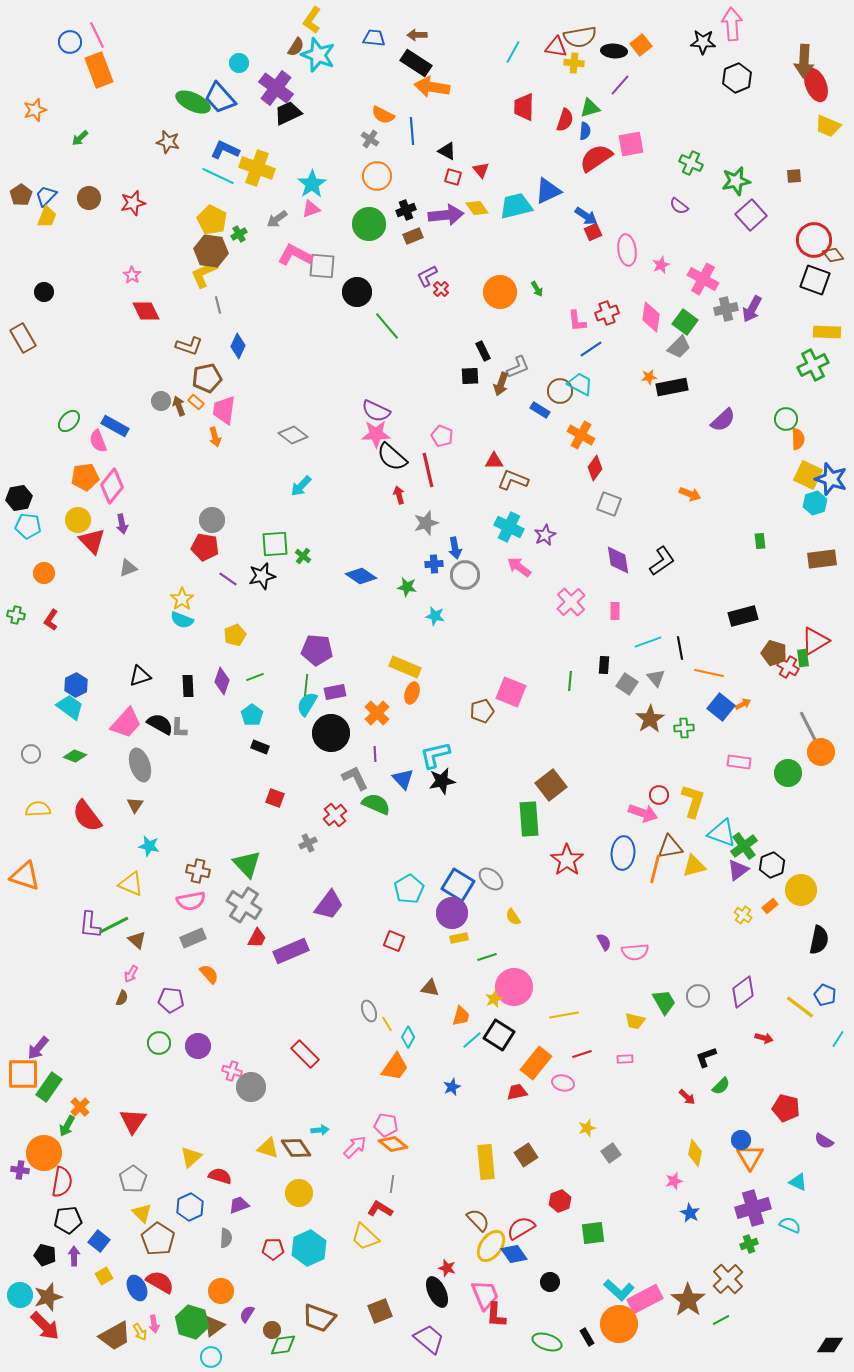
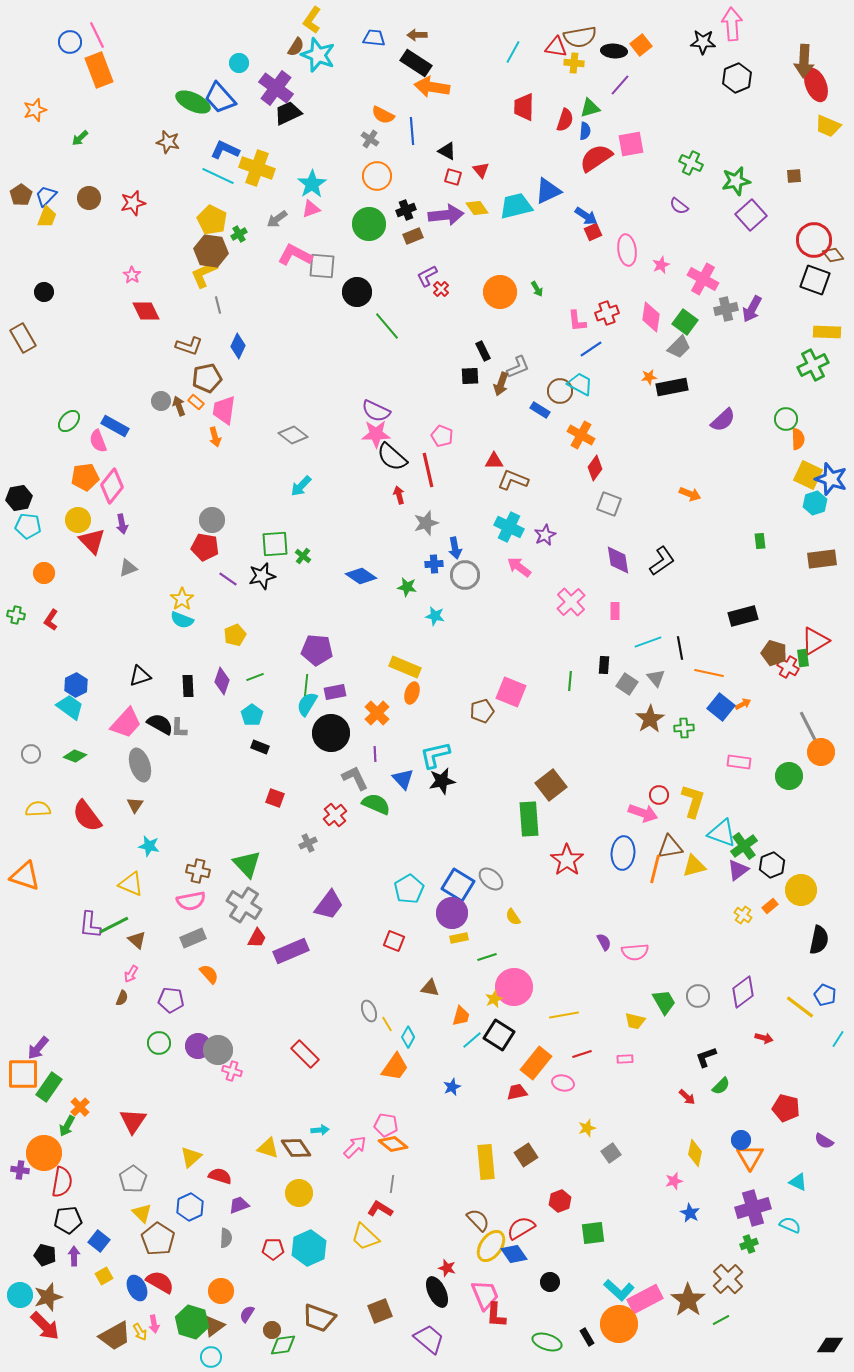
green circle at (788, 773): moved 1 px right, 3 px down
gray circle at (251, 1087): moved 33 px left, 37 px up
